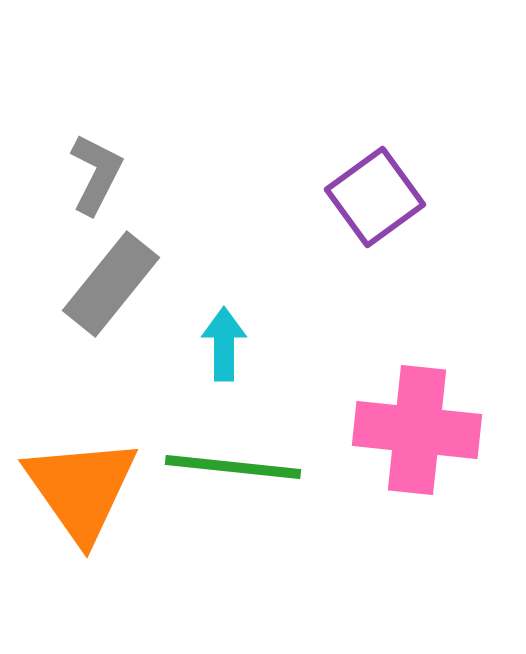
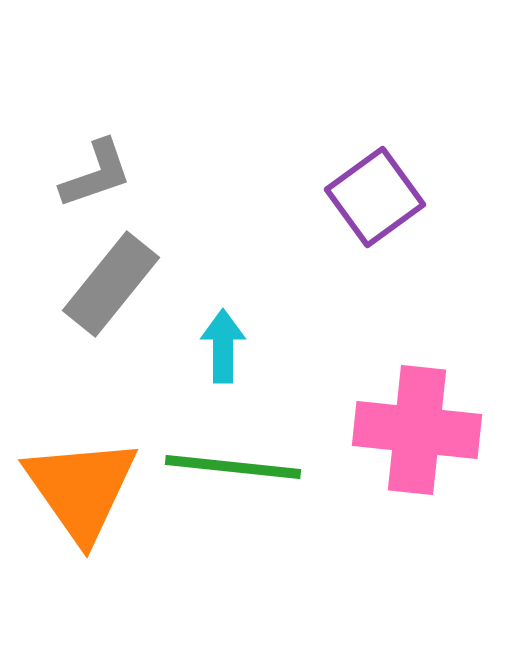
gray L-shape: rotated 44 degrees clockwise
cyan arrow: moved 1 px left, 2 px down
